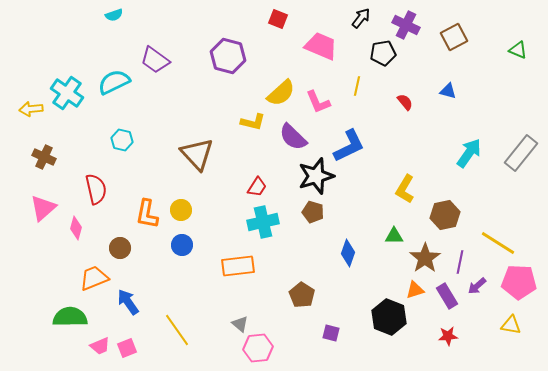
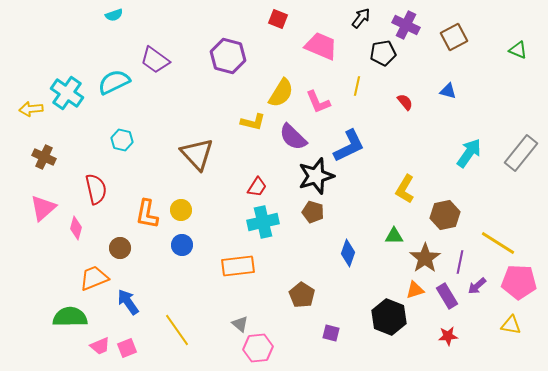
yellow semicircle at (281, 93): rotated 16 degrees counterclockwise
